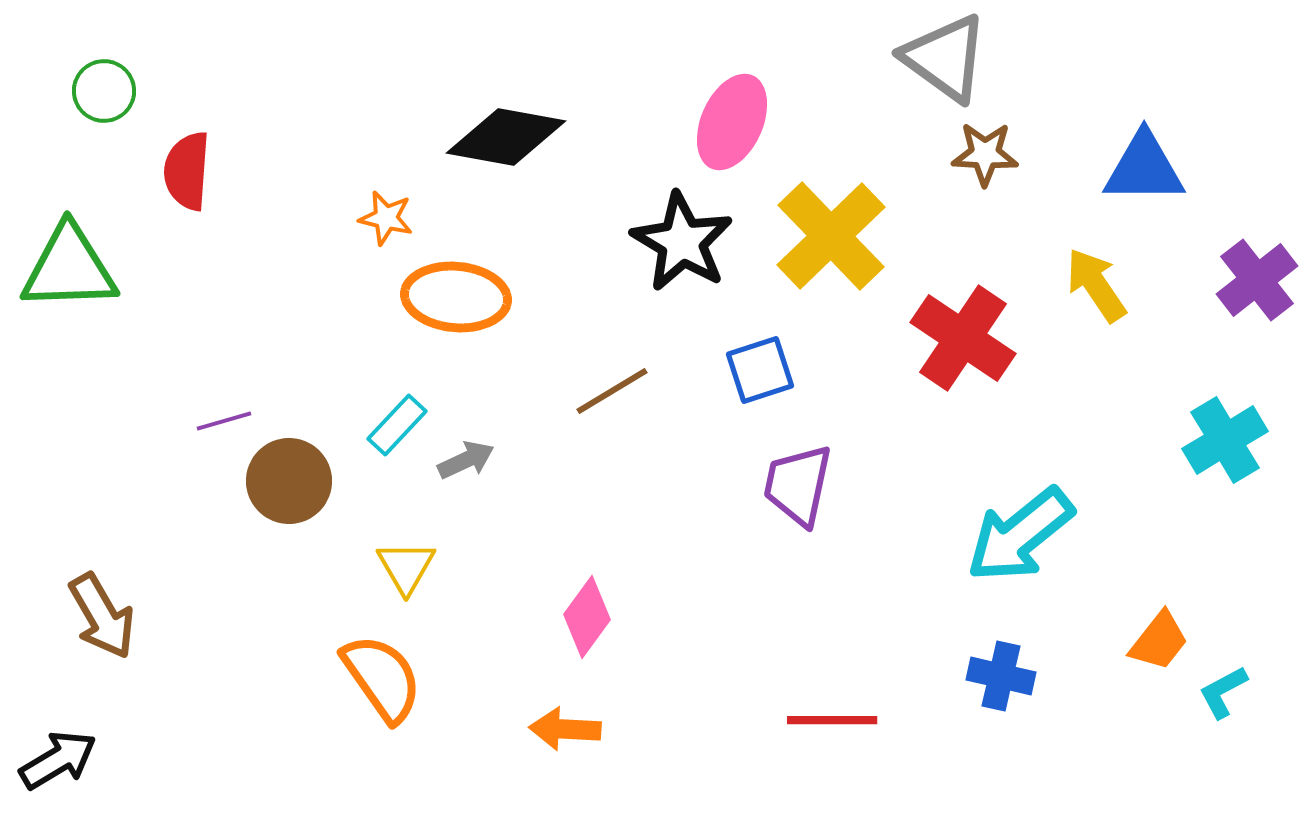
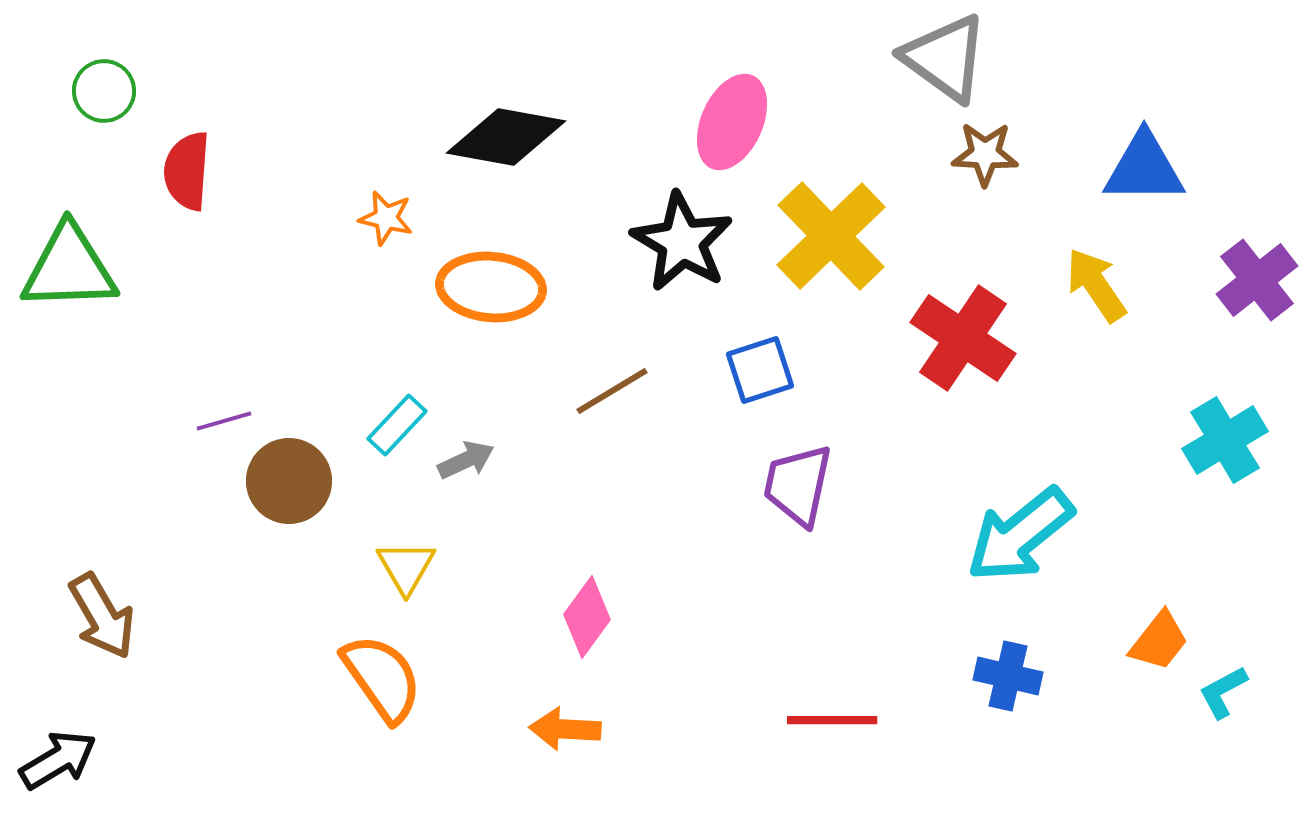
orange ellipse: moved 35 px right, 10 px up
blue cross: moved 7 px right
